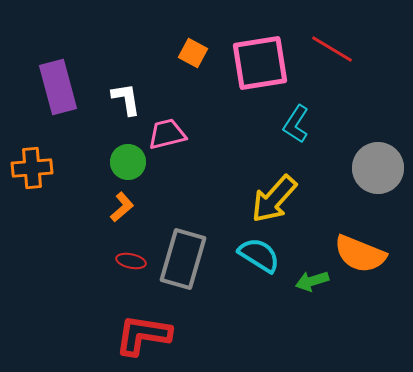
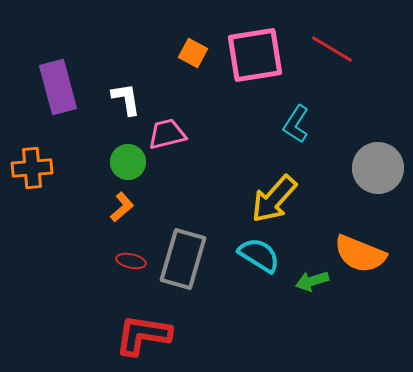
pink square: moved 5 px left, 8 px up
